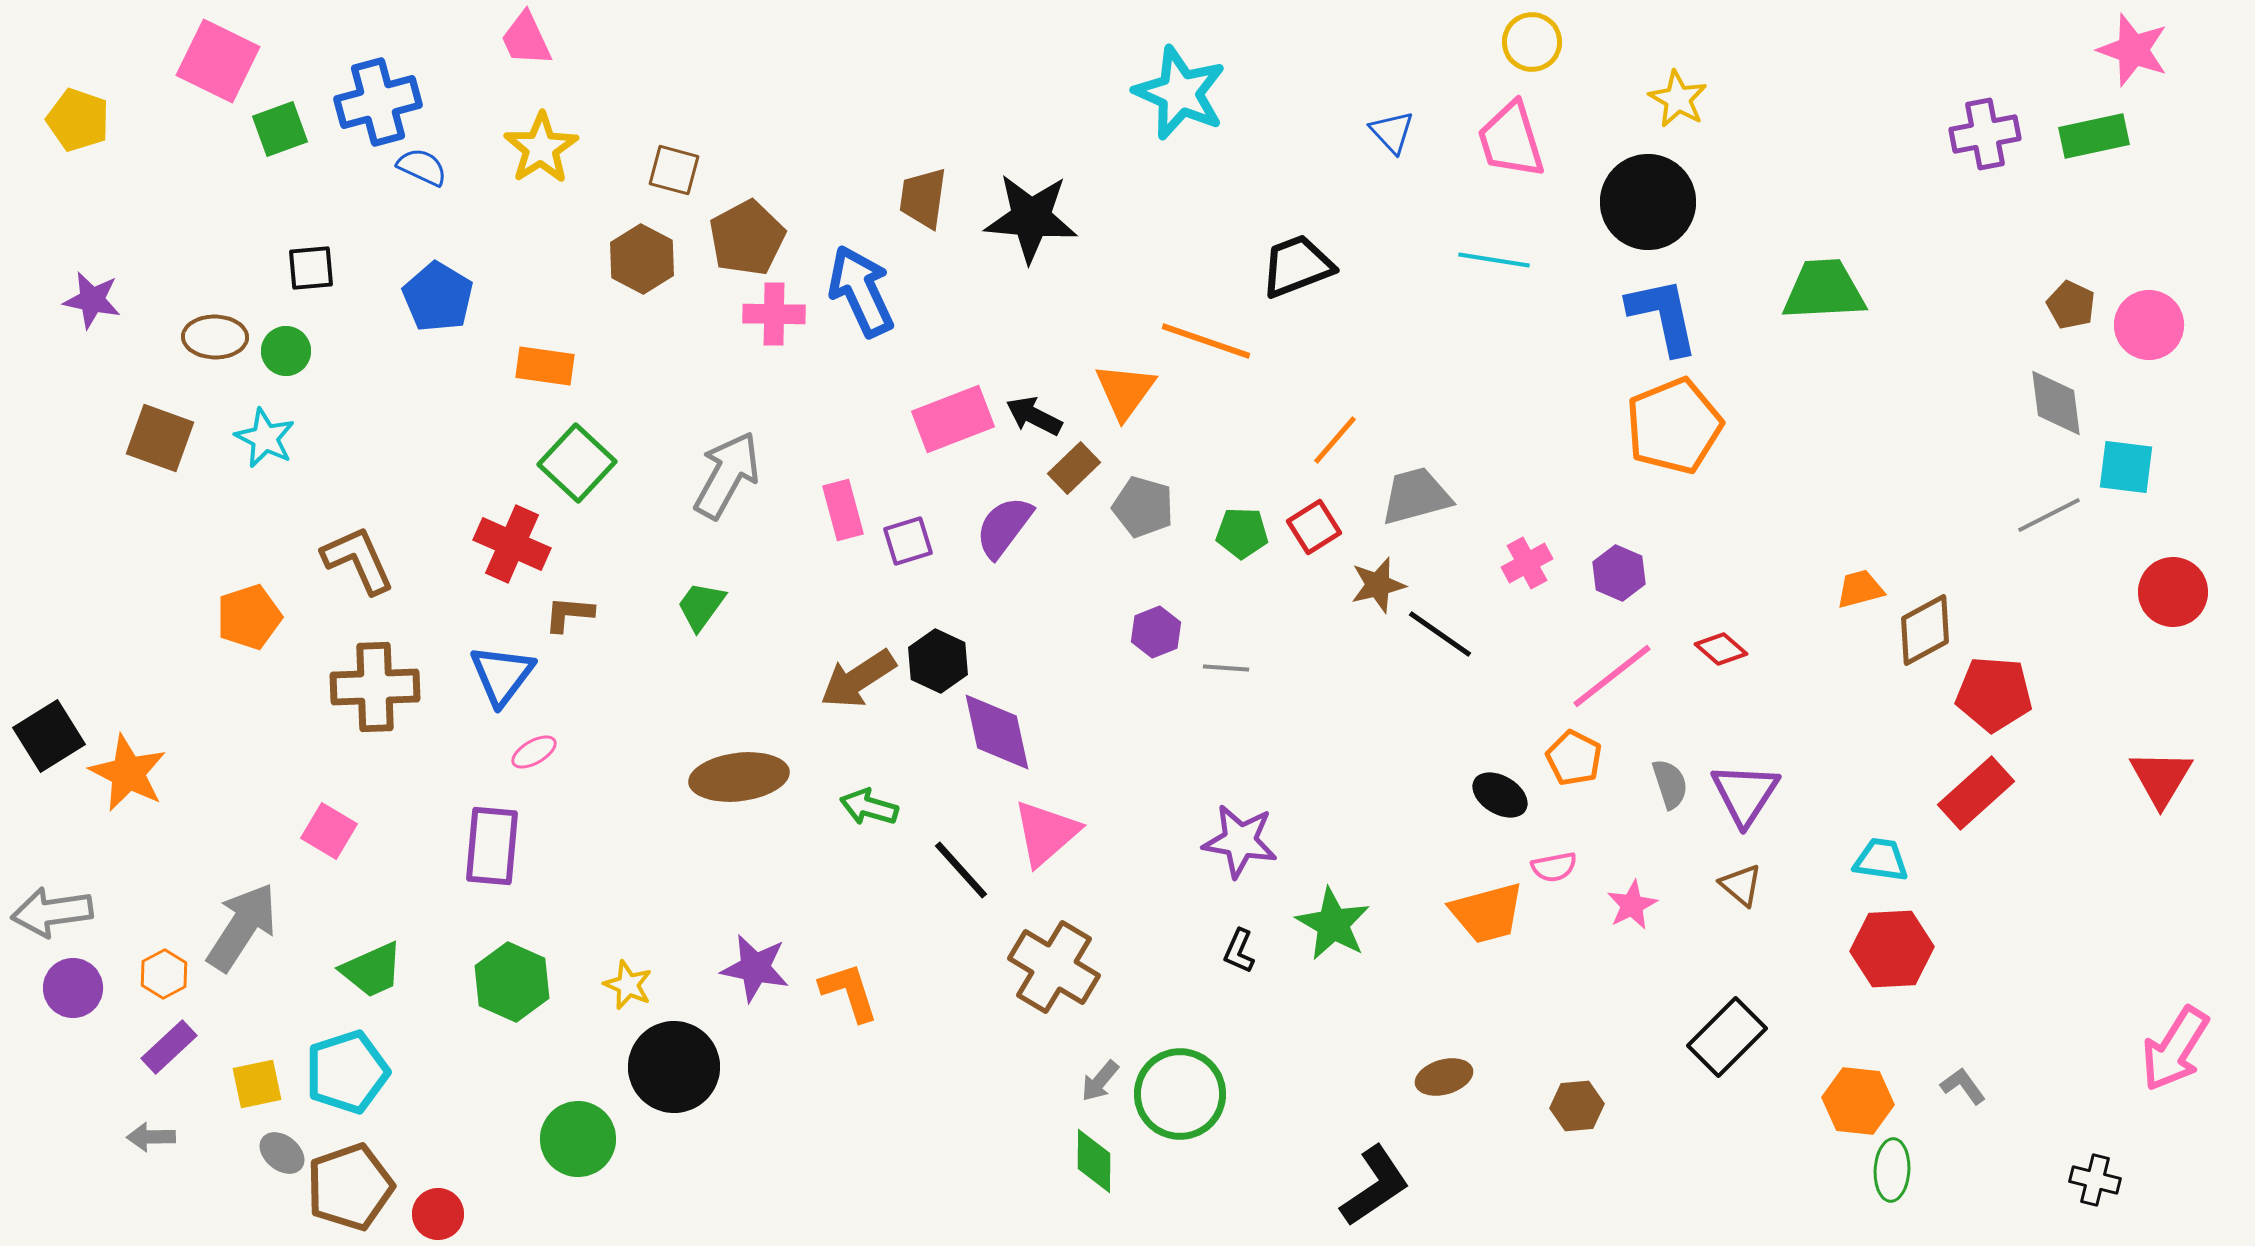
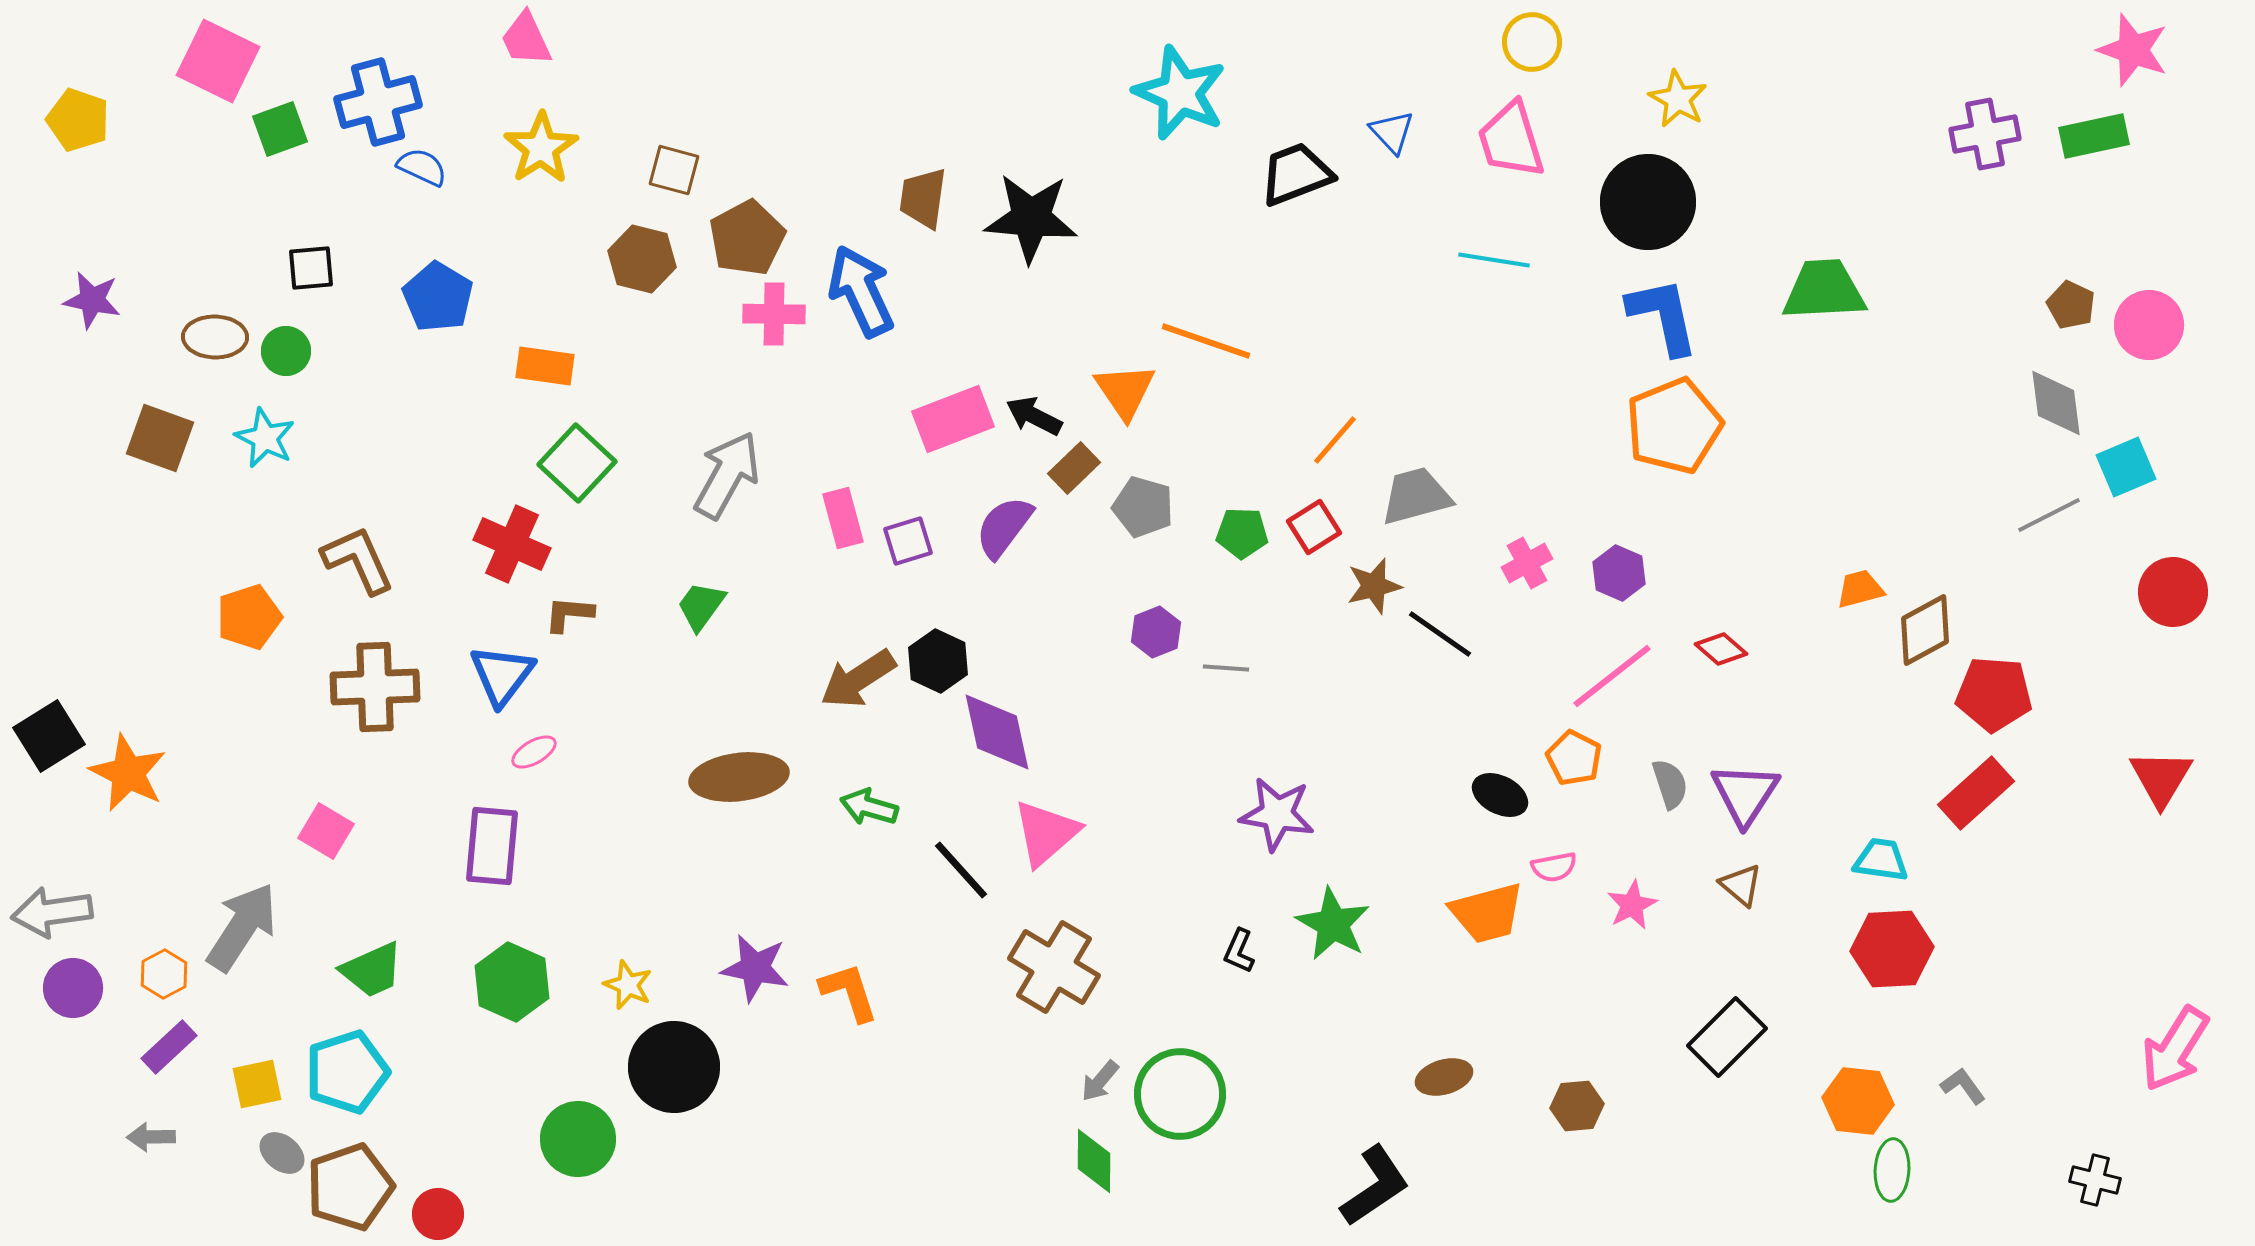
brown hexagon at (642, 259): rotated 14 degrees counterclockwise
black trapezoid at (1297, 266): moved 1 px left, 92 px up
orange triangle at (1125, 391): rotated 10 degrees counterclockwise
cyan square at (2126, 467): rotated 30 degrees counterclockwise
pink rectangle at (843, 510): moved 8 px down
brown star at (1378, 585): moved 4 px left, 1 px down
black ellipse at (1500, 795): rotated 4 degrees counterclockwise
pink square at (329, 831): moved 3 px left
purple star at (1240, 841): moved 37 px right, 27 px up
